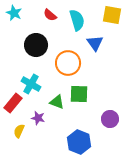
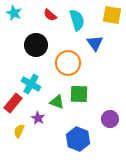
purple star: rotated 16 degrees clockwise
blue hexagon: moved 1 px left, 3 px up
